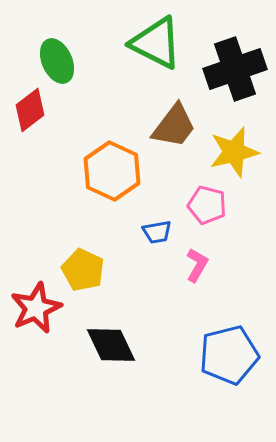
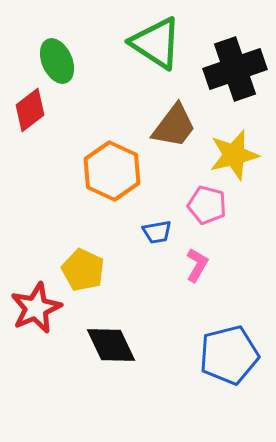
green triangle: rotated 6 degrees clockwise
yellow star: moved 3 px down
